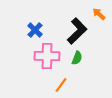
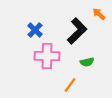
green semicircle: moved 10 px right, 4 px down; rotated 56 degrees clockwise
orange line: moved 9 px right
